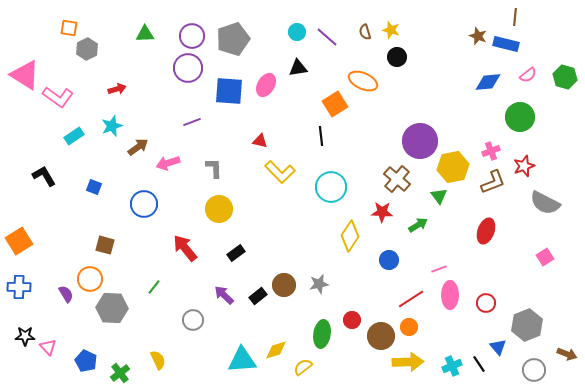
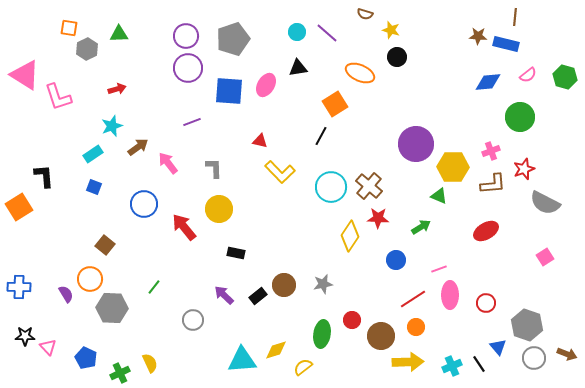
brown semicircle at (365, 32): moved 18 px up; rotated 56 degrees counterclockwise
green triangle at (145, 34): moved 26 px left
purple circle at (192, 36): moved 6 px left
brown star at (478, 36): rotated 18 degrees counterclockwise
purple line at (327, 37): moved 4 px up
orange ellipse at (363, 81): moved 3 px left, 8 px up
pink L-shape at (58, 97): rotated 36 degrees clockwise
cyan rectangle at (74, 136): moved 19 px right, 18 px down
black line at (321, 136): rotated 36 degrees clockwise
purple circle at (420, 141): moved 4 px left, 3 px down
pink arrow at (168, 163): rotated 70 degrees clockwise
red star at (524, 166): moved 3 px down
yellow hexagon at (453, 167): rotated 12 degrees clockwise
black L-shape at (44, 176): rotated 25 degrees clockwise
brown cross at (397, 179): moved 28 px left, 7 px down
brown L-shape at (493, 182): moved 2 px down; rotated 16 degrees clockwise
green triangle at (439, 196): rotated 30 degrees counterclockwise
red star at (382, 212): moved 4 px left, 6 px down
green arrow at (418, 225): moved 3 px right, 2 px down
red ellipse at (486, 231): rotated 40 degrees clockwise
orange square at (19, 241): moved 34 px up
brown square at (105, 245): rotated 24 degrees clockwise
red arrow at (185, 248): moved 1 px left, 21 px up
black rectangle at (236, 253): rotated 48 degrees clockwise
blue circle at (389, 260): moved 7 px right
gray star at (319, 284): moved 4 px right
red line at (411, 299): moved 2 px right
gray hexagon at (527, 325): rotated 20 degrees counterclockwise
orange circle at (409, 327): moved 7 px right
yellow semicircle at (158, 360): moved 8 px left, 3 px down
blue pentagon at (86, 361): moved 3 px up
gray circle at (534, 370): moved 12 px up
green cross at (120, 373): rotated 12 degrees clockwise
